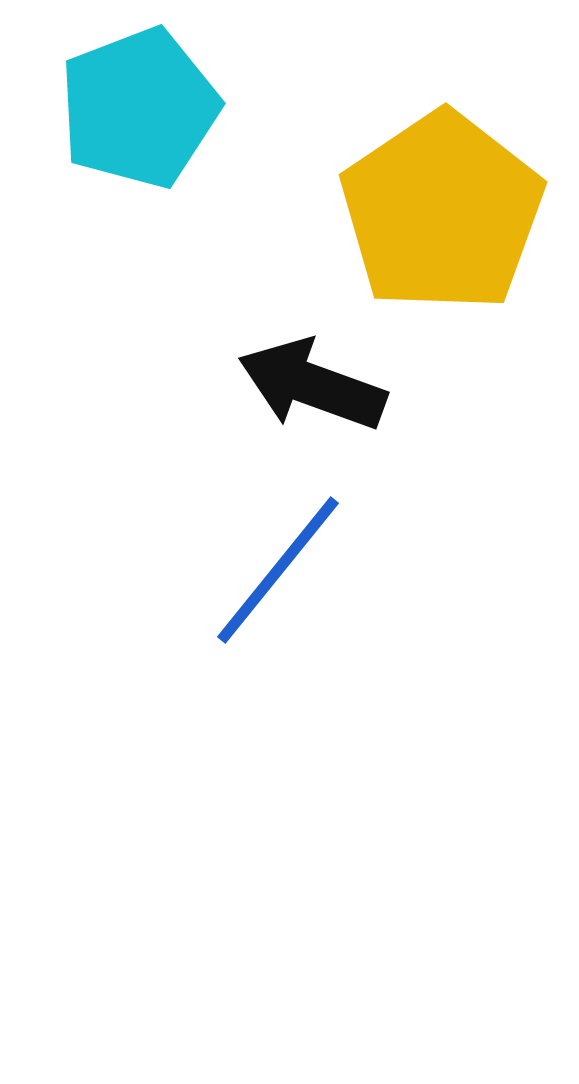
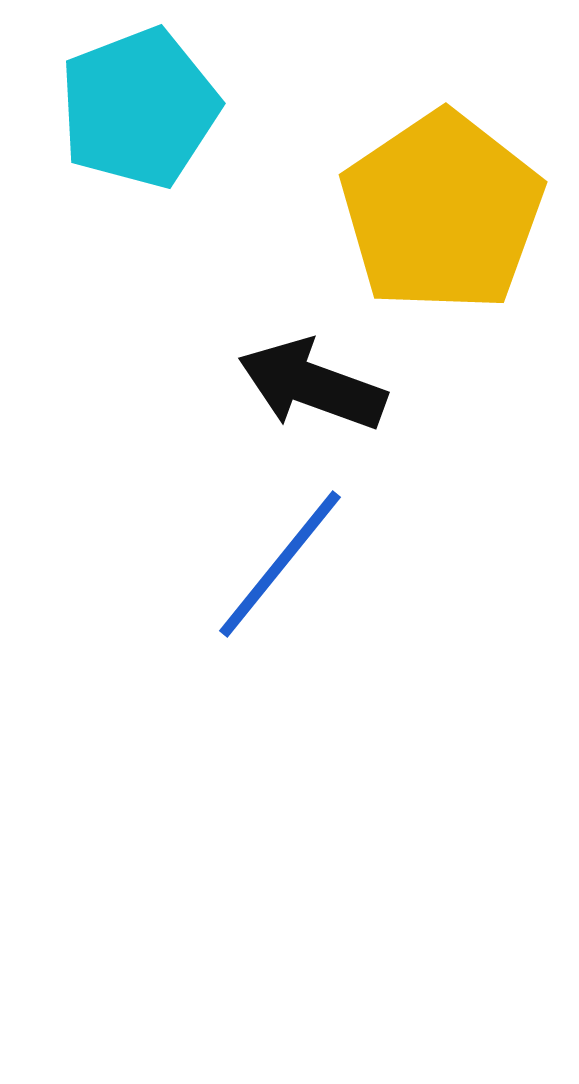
blue line: moved 2 px right, 6 px up
